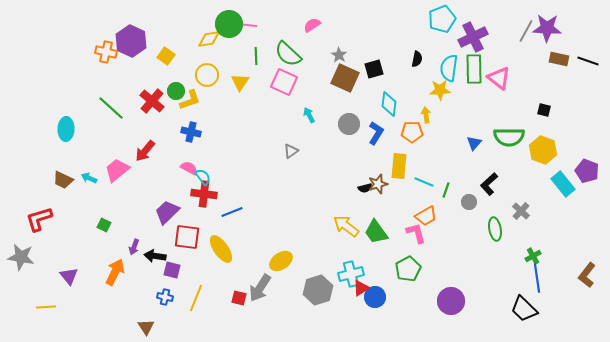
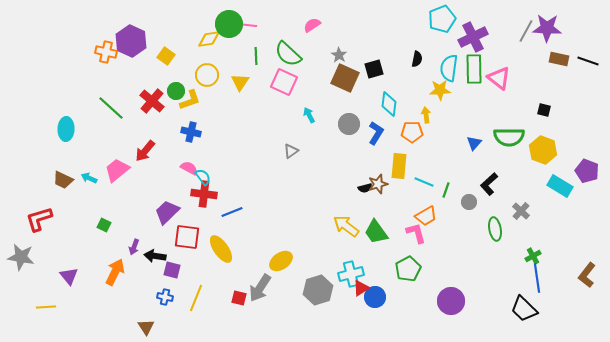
cyan rectangle at (563, 184): moved 3 px left, 2 px down; rotated 20 degrees counterclockwise
